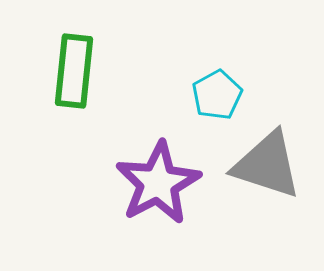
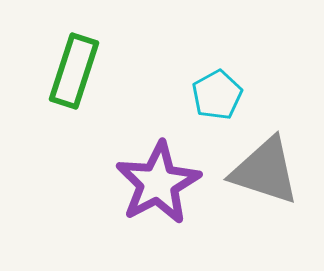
green rectangle: rotated 12 degrees clockwise
gray triangle: moved 2 px left, 6 px down
